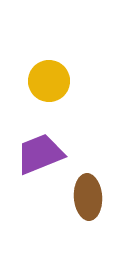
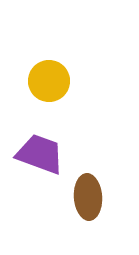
purple trapezoid: rotated 42 degrees clockwise
